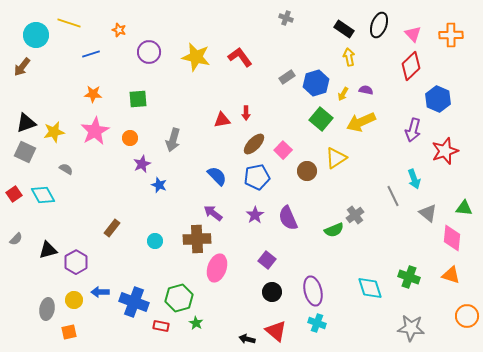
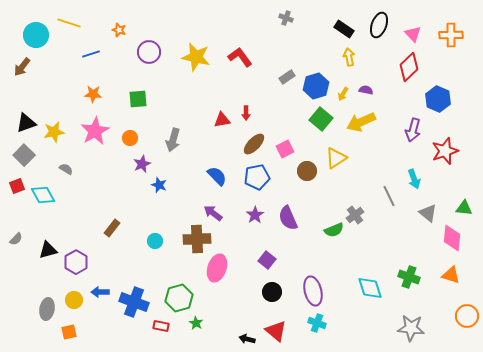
red diamond at (411, 66): moved 2 px left, 1 px down
blue hexagon at (316, 83): moved 3 px down
pink square at (283, 150): moved 2 px right, 1 px up; rotated 18 degrees clockwise
gray square at (25, 152): moved 1 px left, 3 px down; rotated 20 degrees clockwise
red square at (14, 194): moved 3 px right, 8 px up; rotated 14 degrees clockwise
gray line at (393, 196): moved 4 px left
